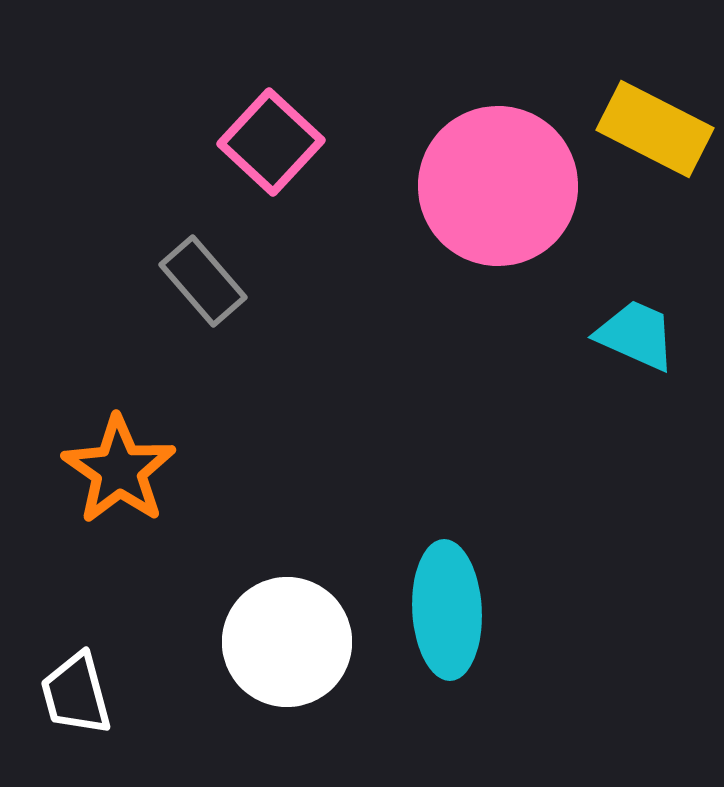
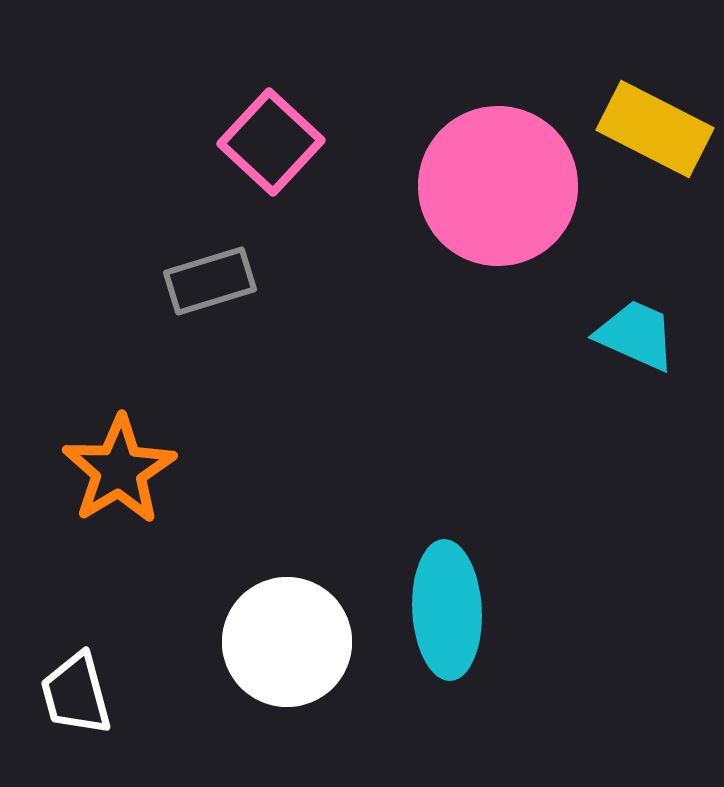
gray rectangle: moved 7 px right; rotated 66 degrees counterclockwise
orange star: rotated 6 degrees clockwise
